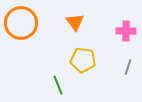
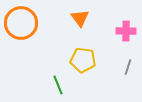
orange triangle: moved 5 px right, 4 px up
